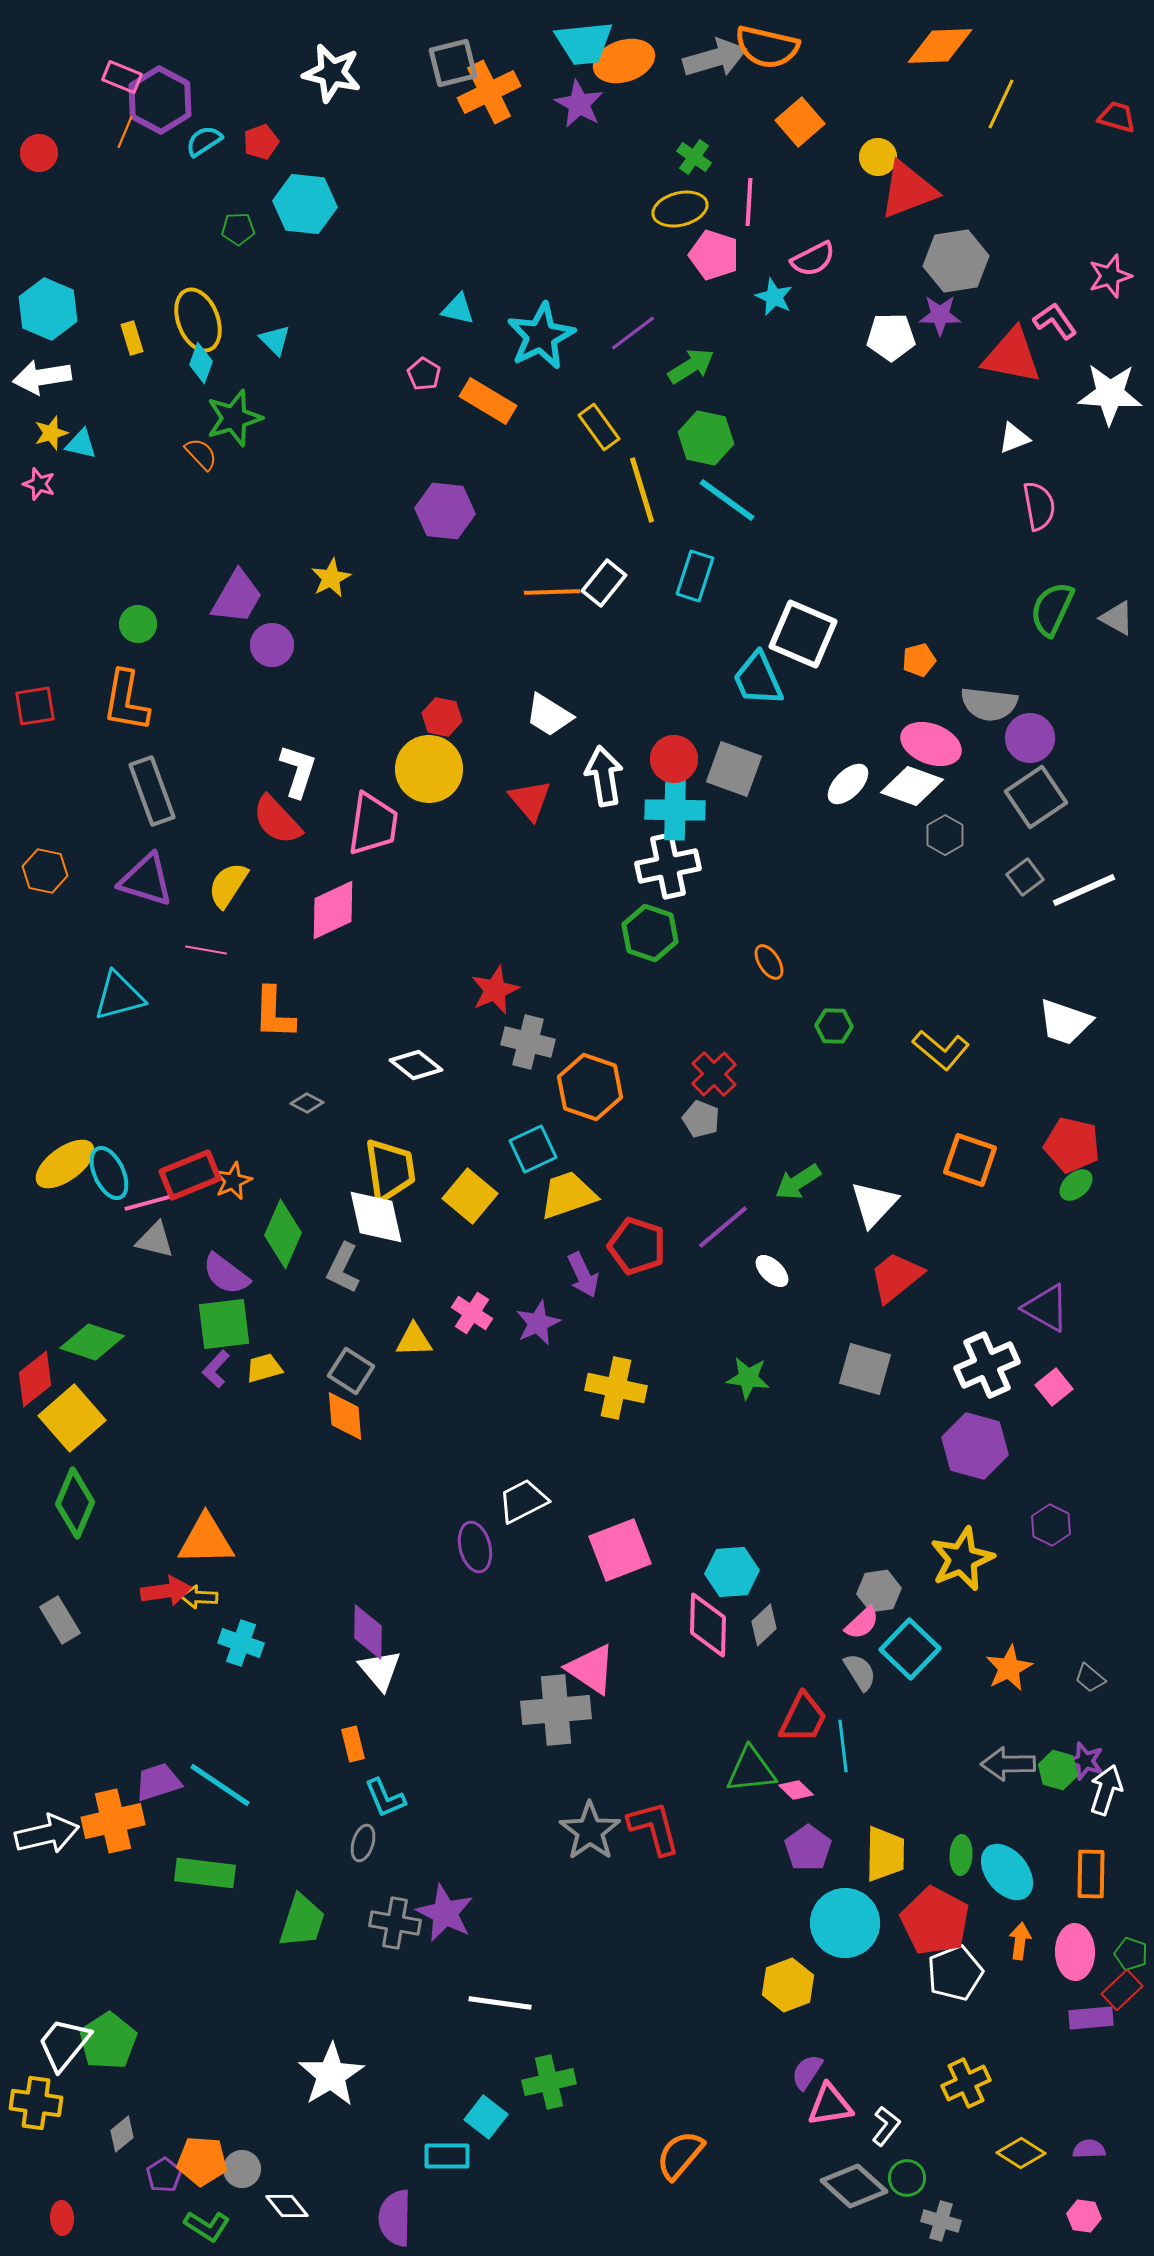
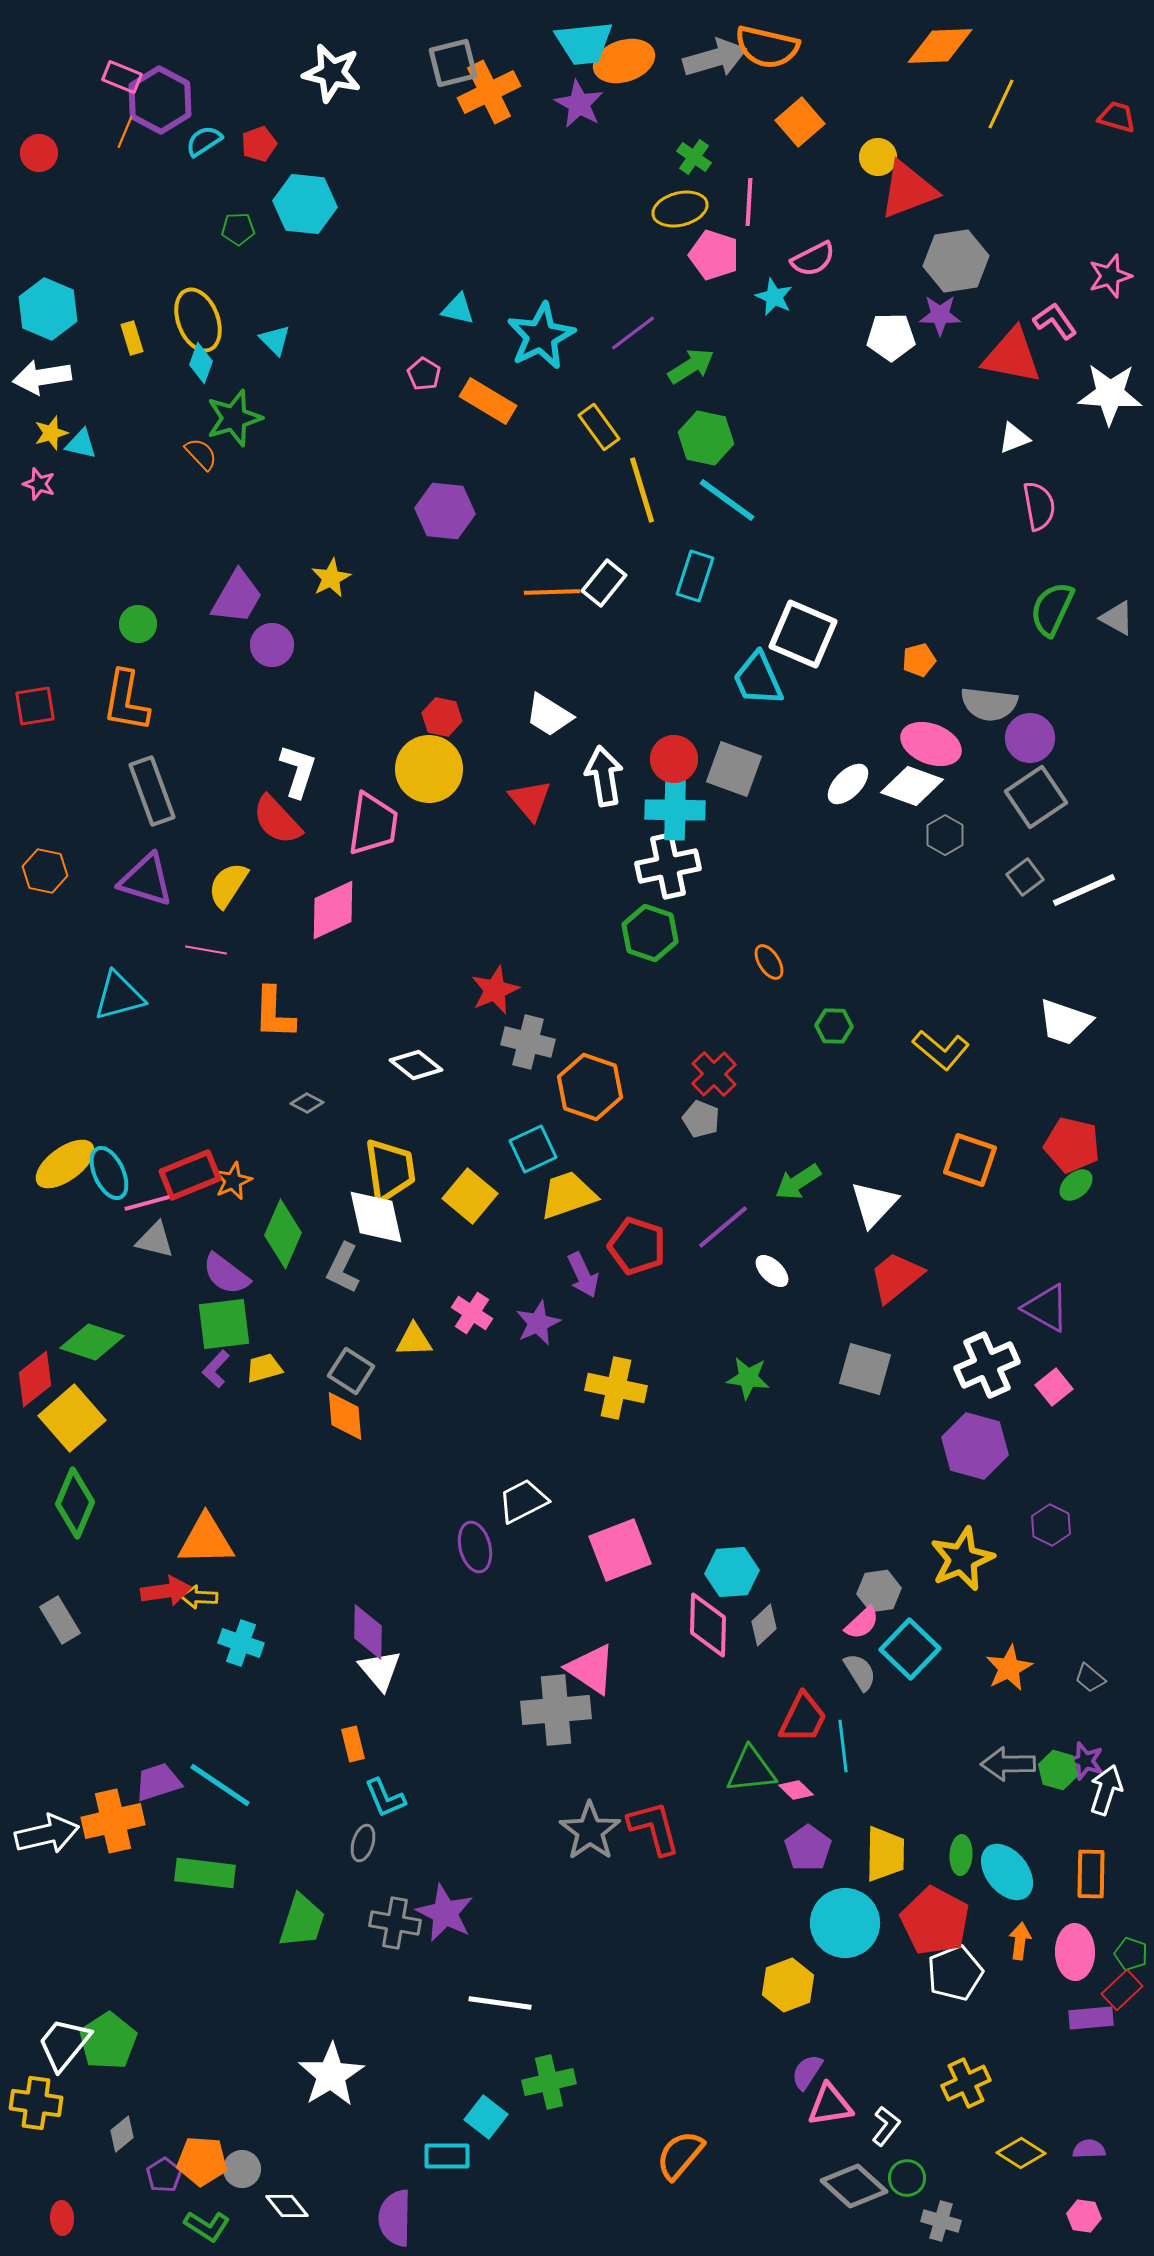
red pentagon at (261, 142): moved 2 px left, 2 px down
